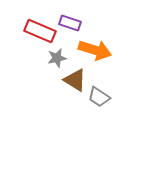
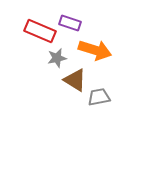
gray trapezoid: rotated 135 degrees clockwise
